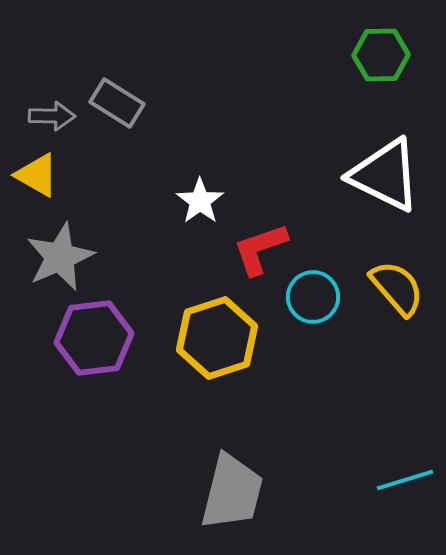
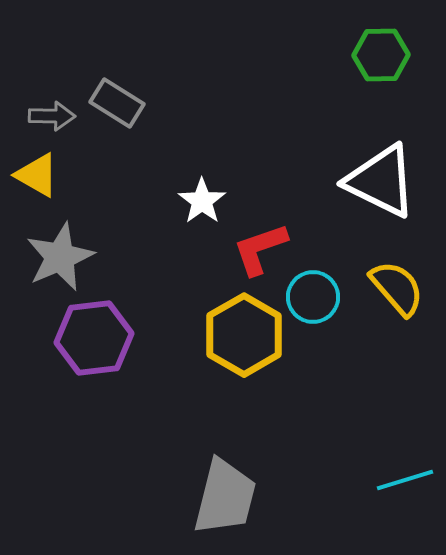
white triangle: moved 4 px left, 6 px down
white star: moved 2 px right
yellow hexagon: moved 27 px right, 3 px up; rotated 12 degrees counterclockwise
gray trapezoid: moved 7 px left, 5 px down
